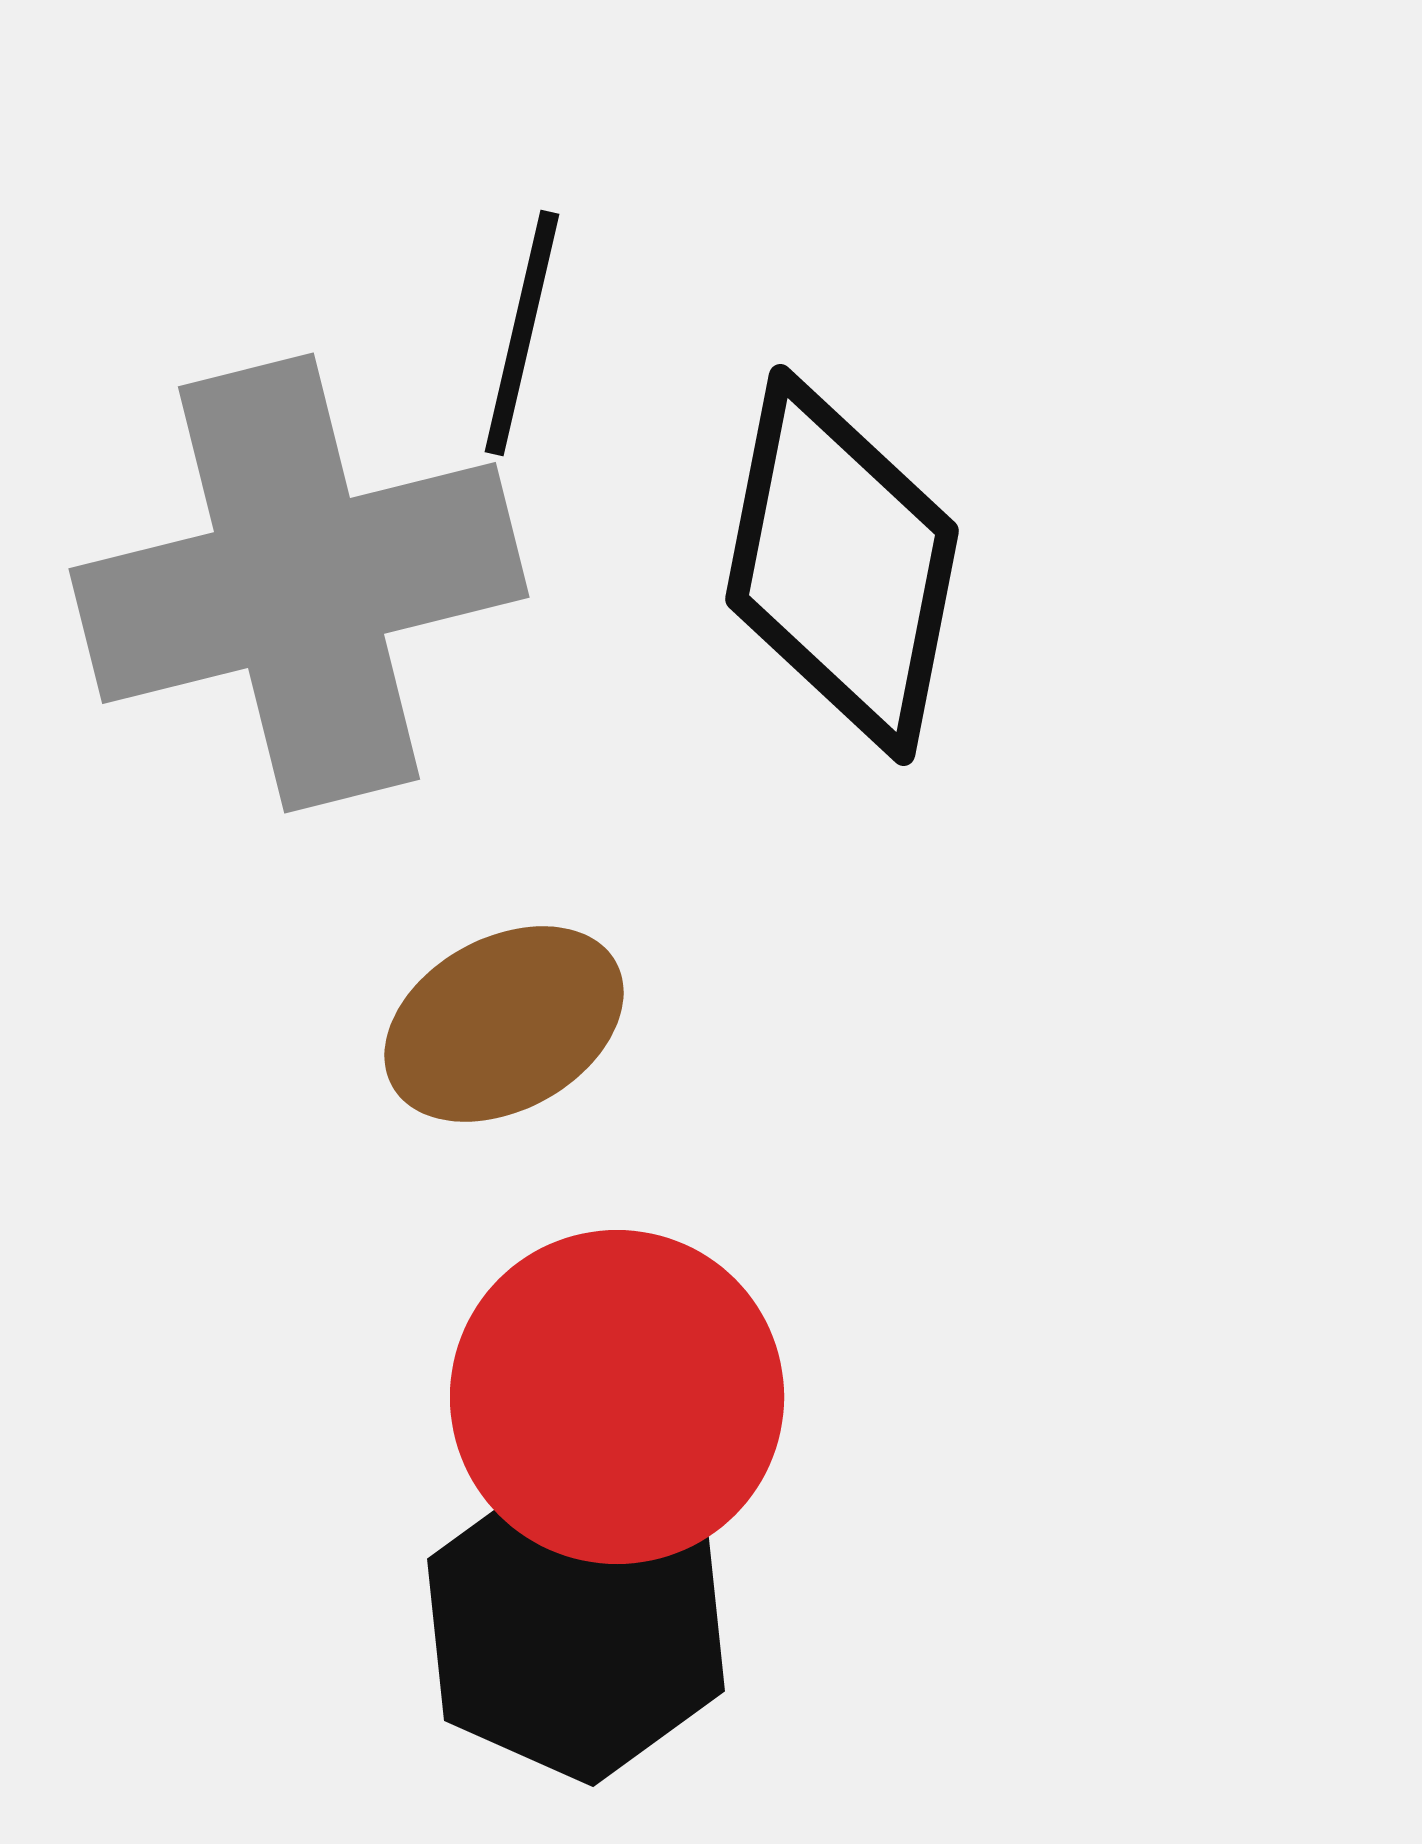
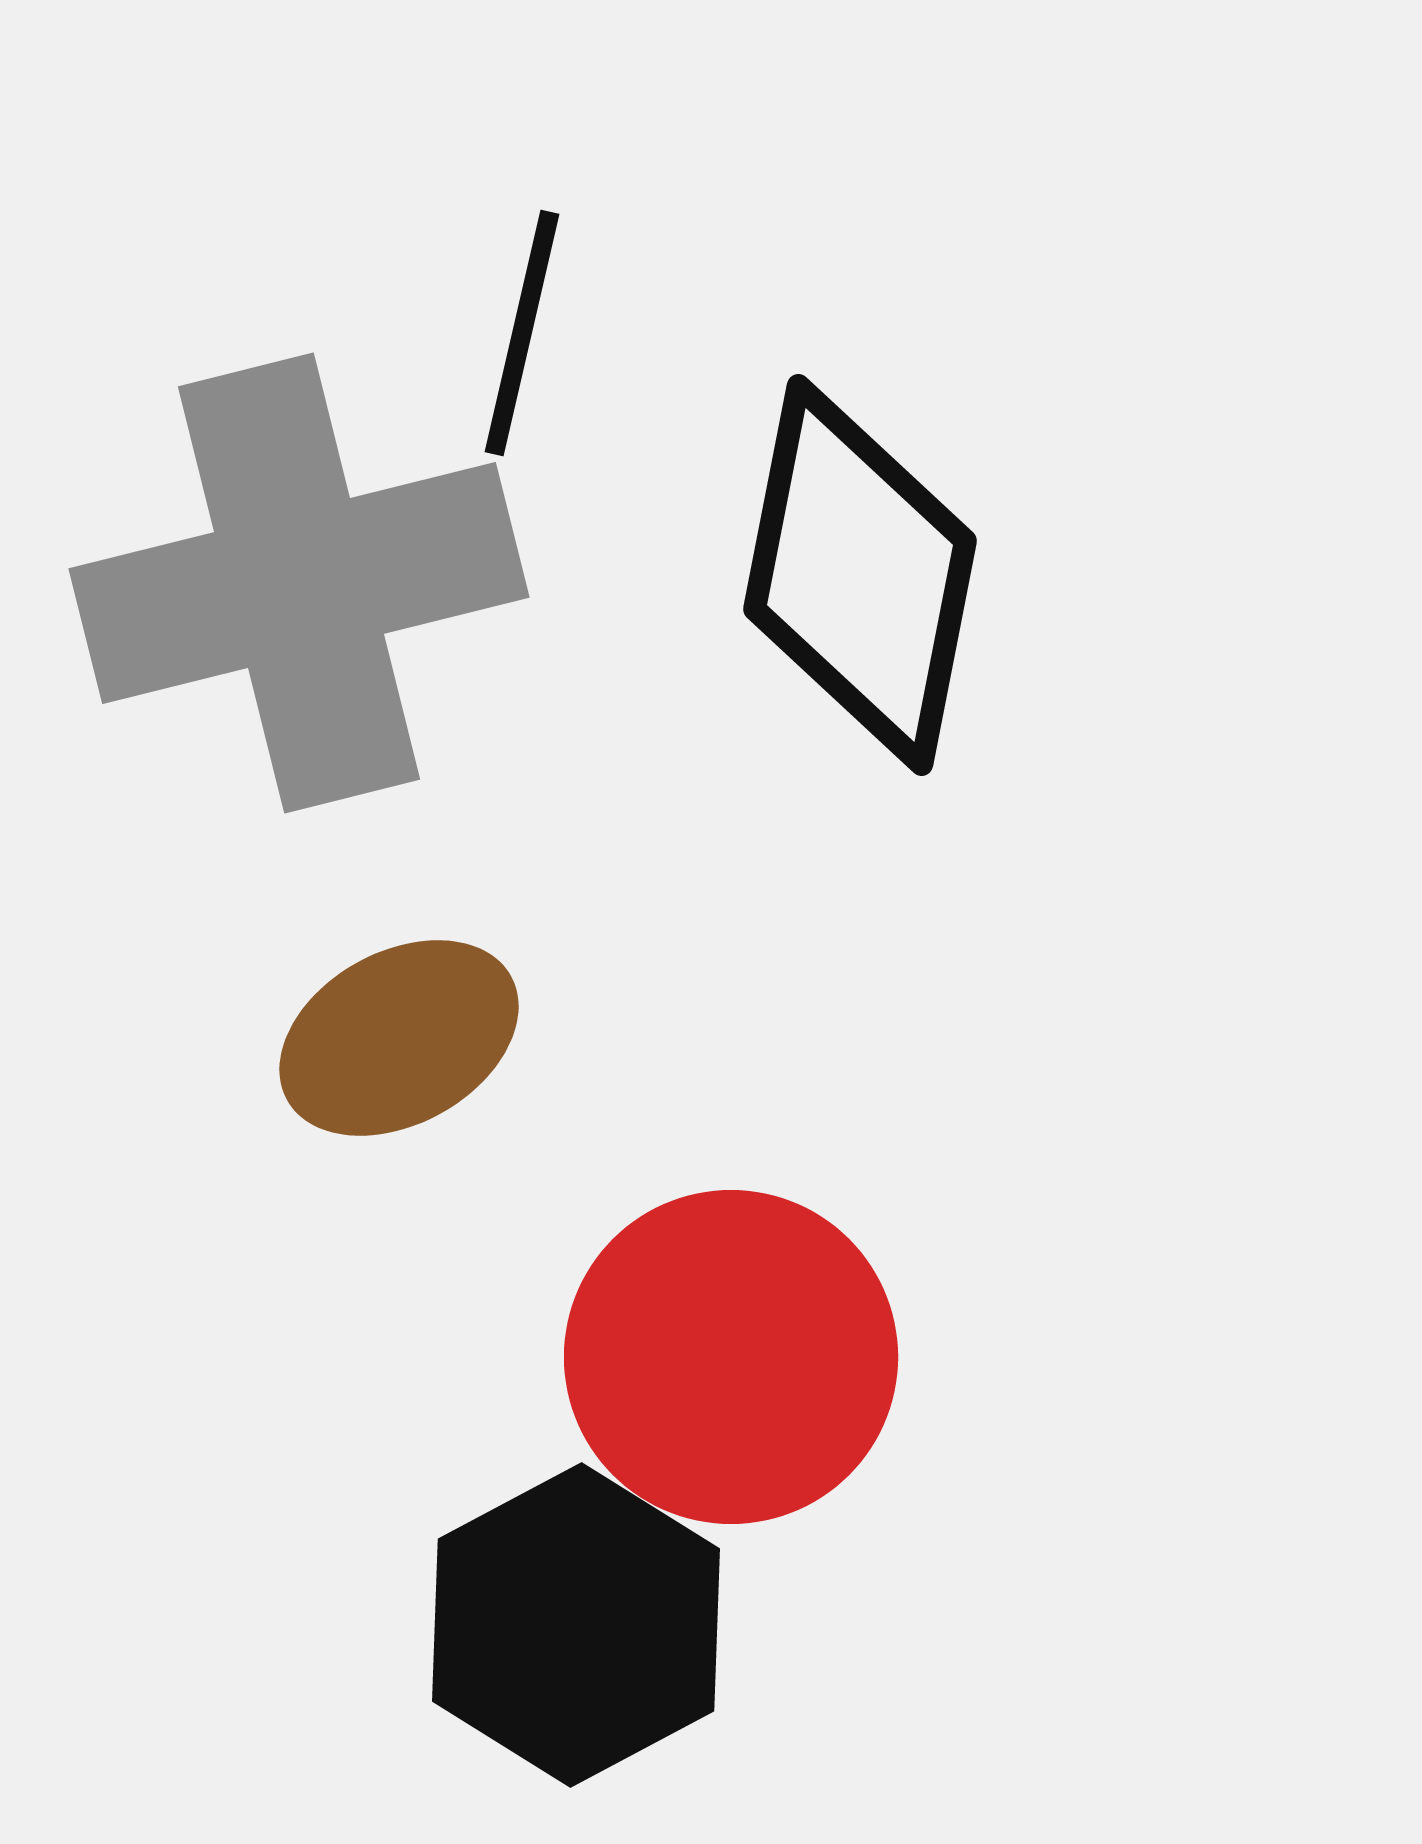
black diamond: moved 18 px right, 10 px down
brown ellipse: moved 105 px left, 14 px down
red circle: moved 114 px right, 40 px up
black hexagon: rotated 8 degrees clockwise
